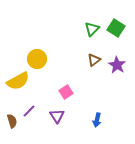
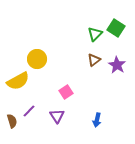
green triangle: moved 3 px right, 5 px down
